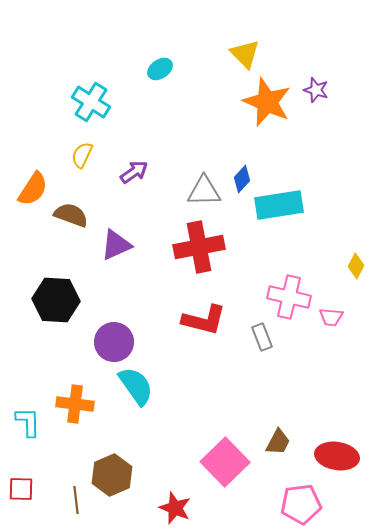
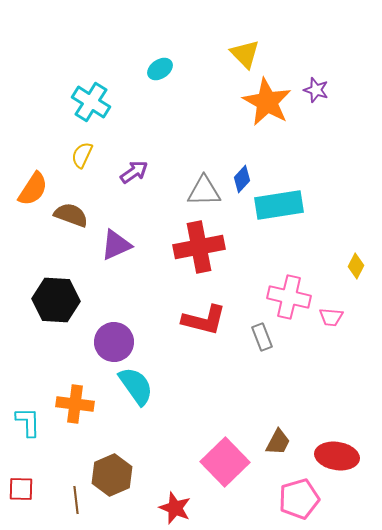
orange star: rotated 6 degrees clockwise
pink pentagon: moved 2 px left, 5 px up; rotated 9 degrees counterclockwise
